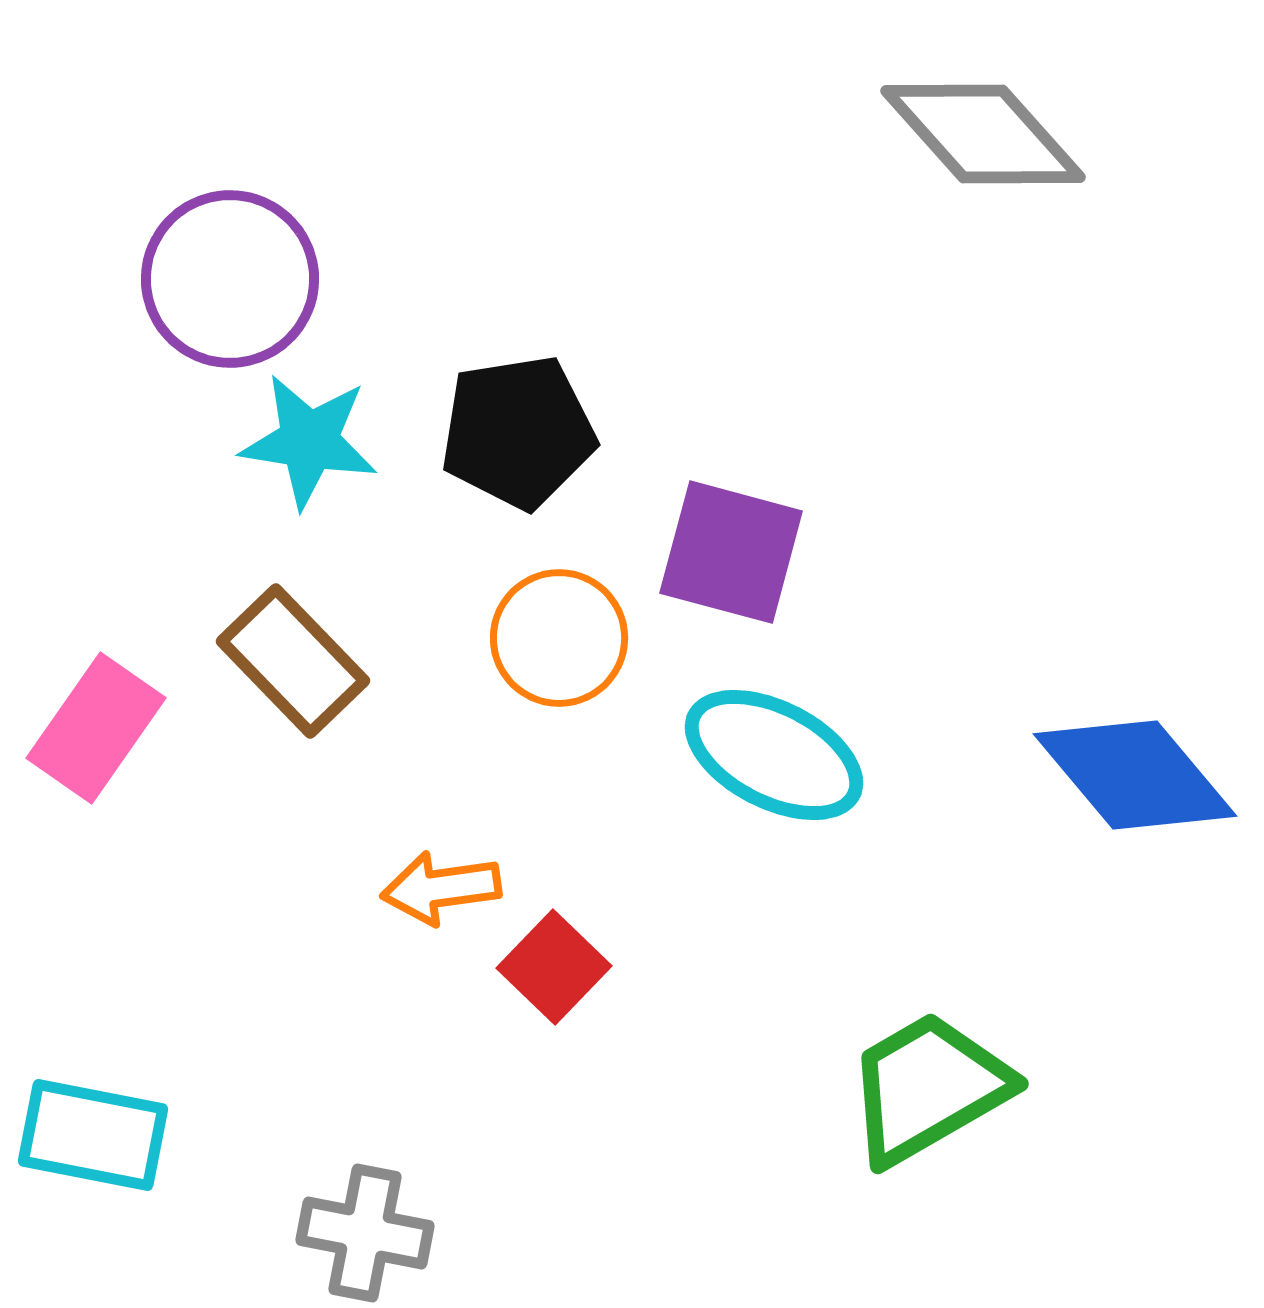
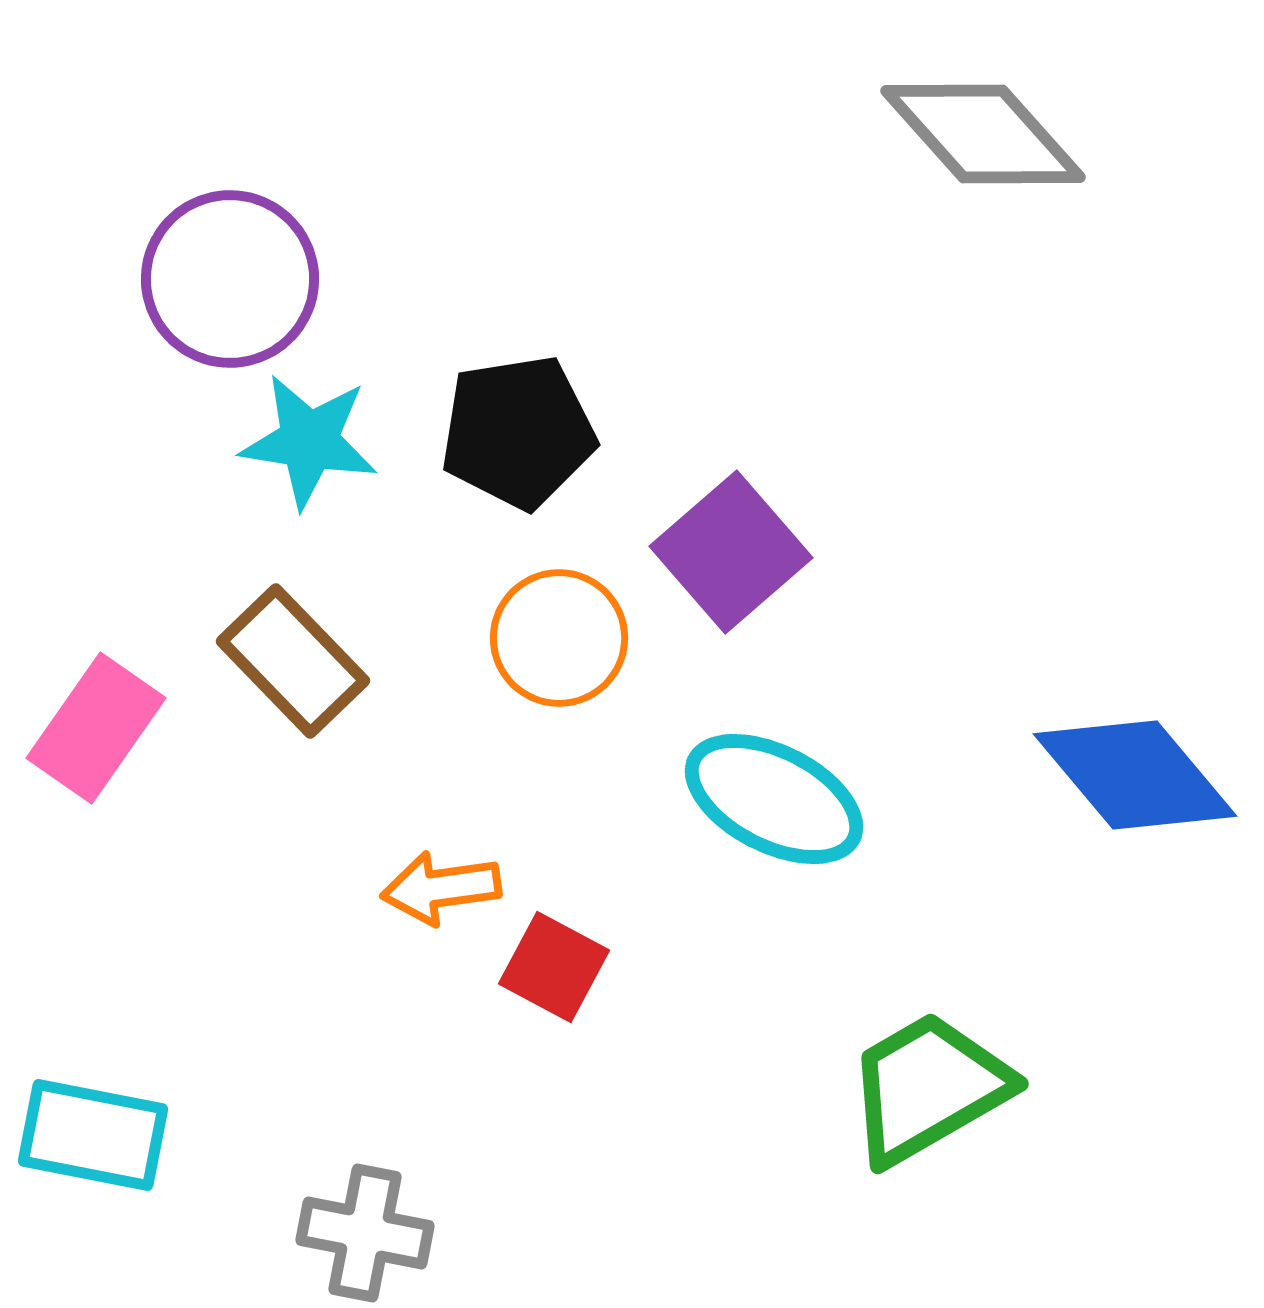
purple square: rotated 34 degrees clockwise
cyan ellipse: moved 44 px down
red square: rotated 16 degrees counterclockwise
